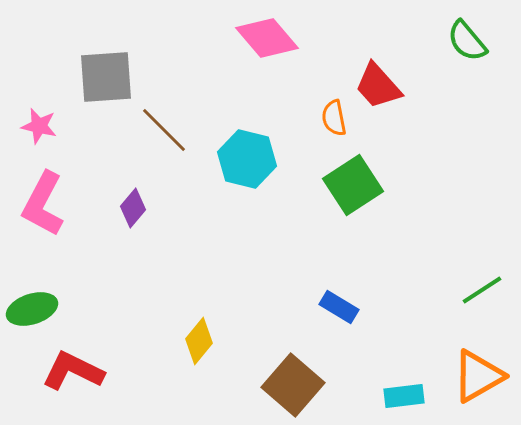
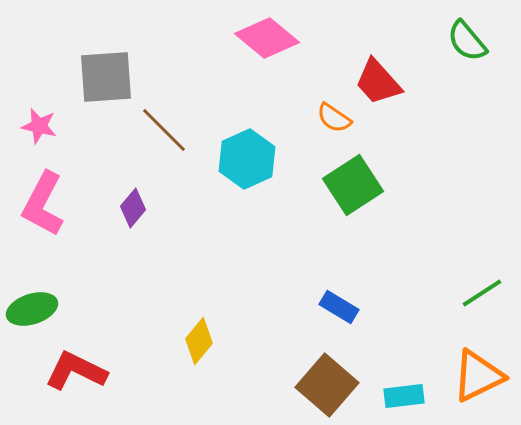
pink diamond: rotated 10 degrees counterclockwise
red trapezoid: moved 4 px up
orange semicircle: rotated 45 degrees counterclockwise
cyan hexagon: rotated 22 degrees clockwise
green line: moved 3 px down
red L-shape: moved 3 px right
orange triangle: rotated 4 degrees clockwise
brown square: moved 34 px right
